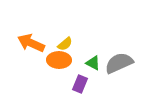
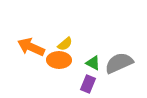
orange arrow: moved 4 px down
purple rectangle: moved 8 px right
